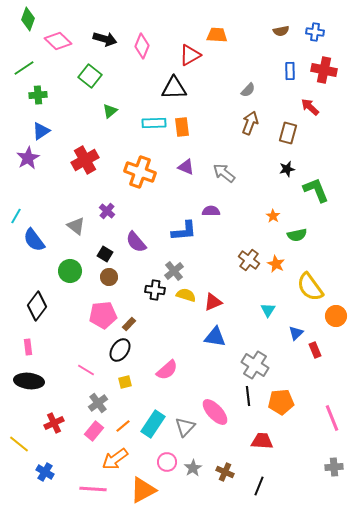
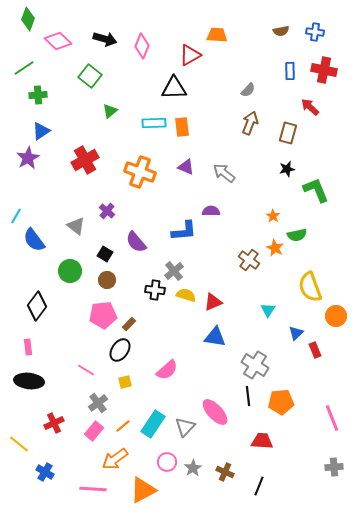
orange star at (276, 264): moved 1 px left, 16 px up
brown circle at (109, 277): moved 2 px left, 3 px down
yellow semicircle at (310, 287): rotated 16 degrees clockwise
